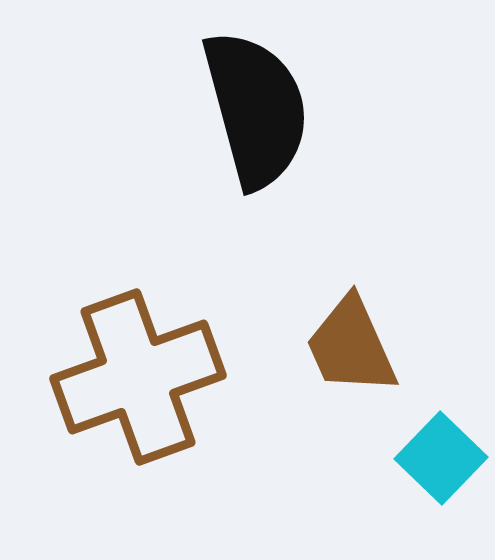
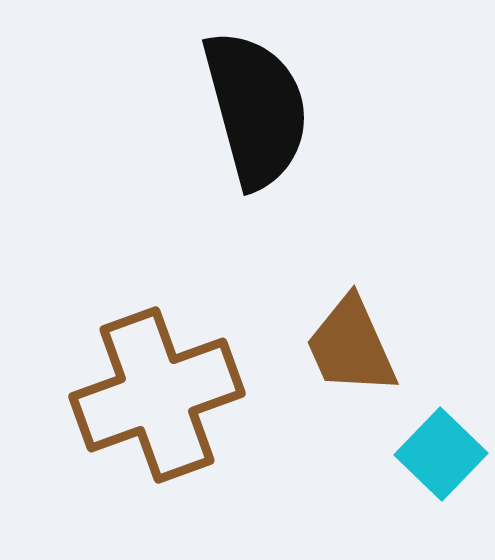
brown cross: moved 19 px right, 18 px down
cyan square: moved 4 px up
